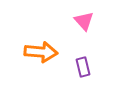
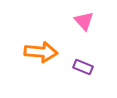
purple rectangle: rotated 54 degrees counterclockwise
